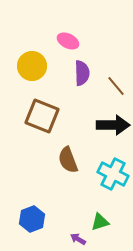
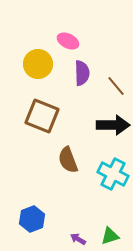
yellow circle: moved 6 px right, 2 px up
green triangle: moved 10 px right, 14 px down
